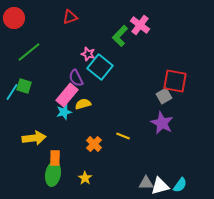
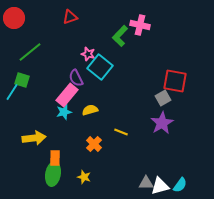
pink cross: rotated 24 degrees counterclockwise
green line: moved 1 px right
green square: moved 2 px left, 6 px up
gray square: moved 1 px left, 2 px down
yellow semicircle: moved 7 px right, 6 px down
purple star: rotated 15 degrees clockwise
yellow line: moved 2 px left, 4 px up
yellow star: moved 1 px left, 1 px up; rotated 16 degrees counterclockwise
